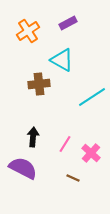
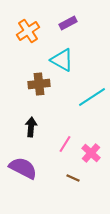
black arrow: moved 2 px left, 10 px up
